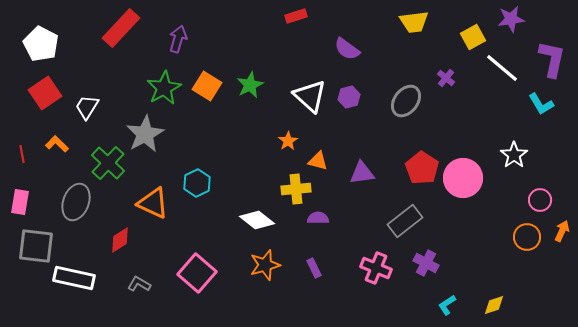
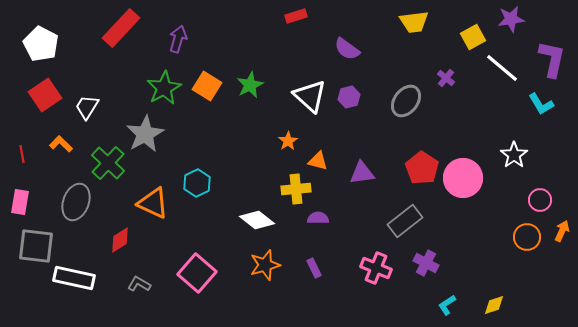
red square at (45, 93): moved 2 px down
orange L-shape at (57, 144): moved 4 px right
